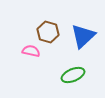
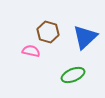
blue triangle: moved 2 px right, 1 px down
